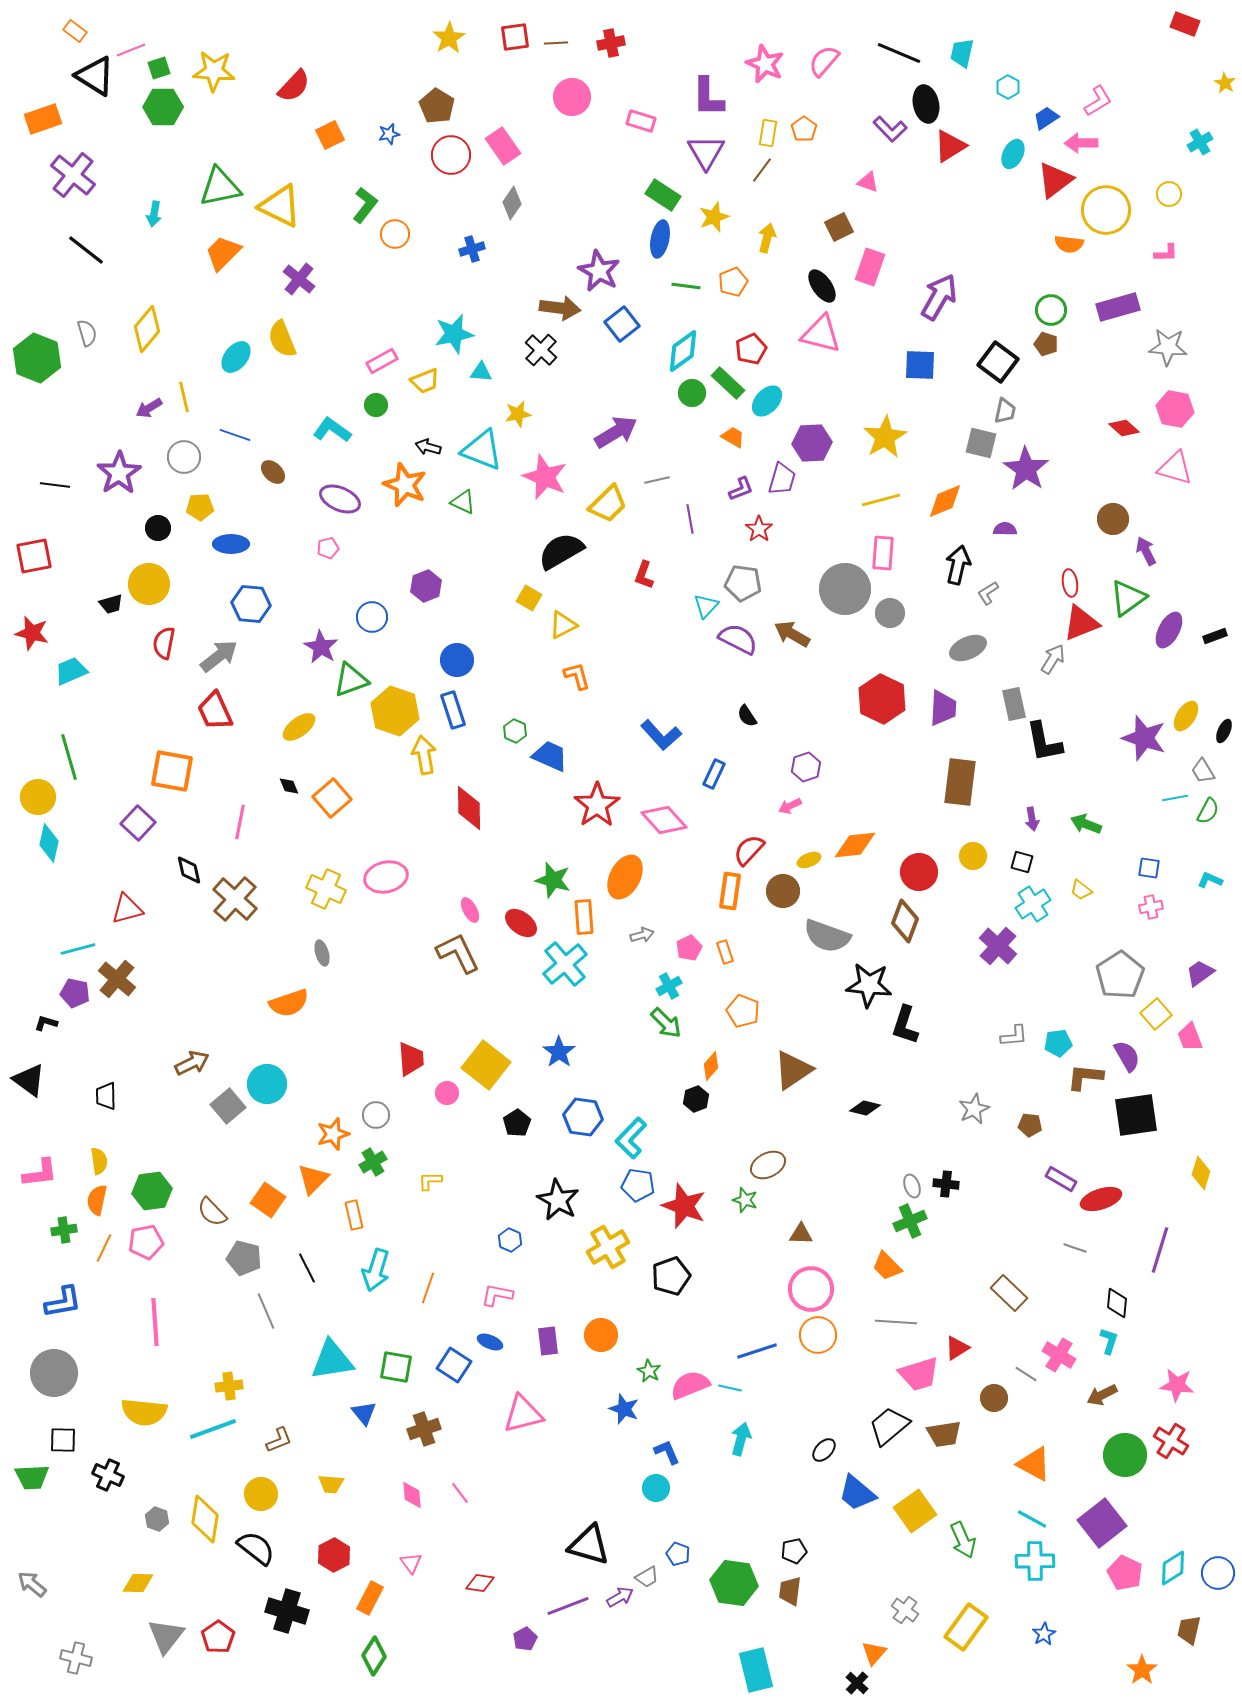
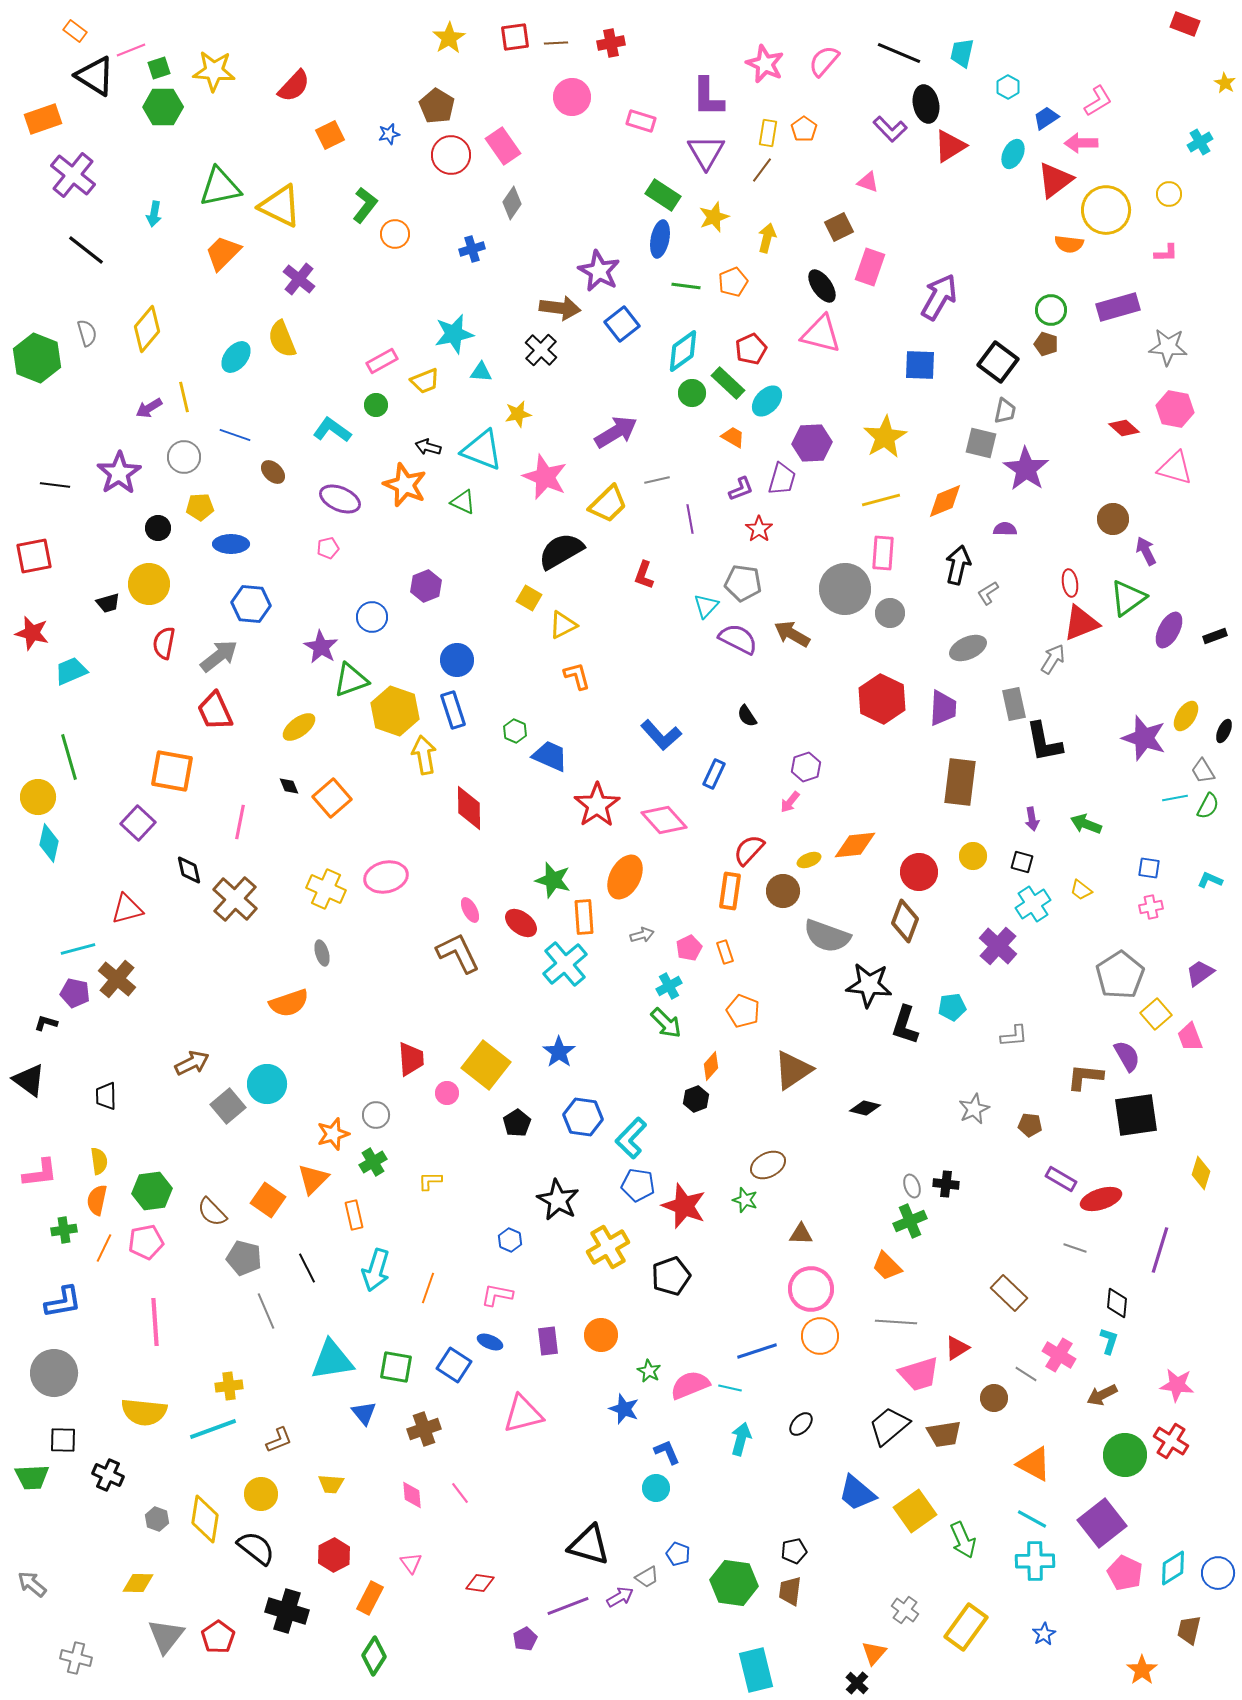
black trapezoid at (111, 604): moved 3 px left, 1 px up
pink arrow at (790, 806): moved 4 px up; rotated 25 degrees counterclockwise
green semicircle at (1208, 811): moved 5 px up
cyan pentagon at (1058, 1043): moved 106 px left, 36 px up
orange circle at (818, 1335): moved 2 px right, 1 px down
black ellipse at (824, 1450): moved 23 px left, 26 px up
